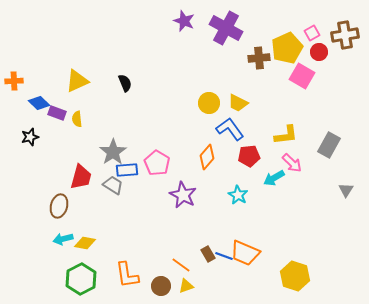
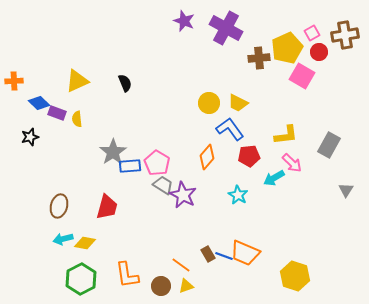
blue rectangle at (127, 170): moved 3 px right, 4 px up
red trapezoid at (81, 177): moved 26 px right, 30 px down
gray trapezoid at (113, 185): moved 50 px right
